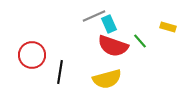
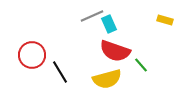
gray line: moved 2 px left
yellow rectangle: moved 3 px left, 7 px up
green line: moved 1 px right, 24 px down
red semicircle: moved 2 px right, 5 px down
black line: rotated 40 degrees counterclockwise
